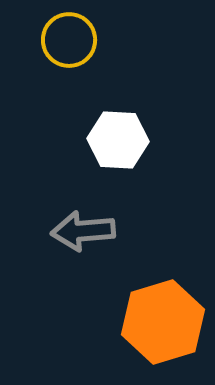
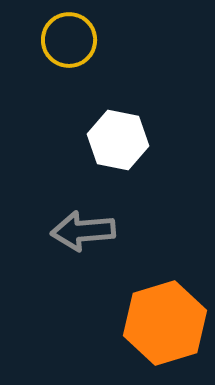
white hexagon: rotated 8 degrees clockwise
orange hexagon: moved 2 px right, 1 px down
